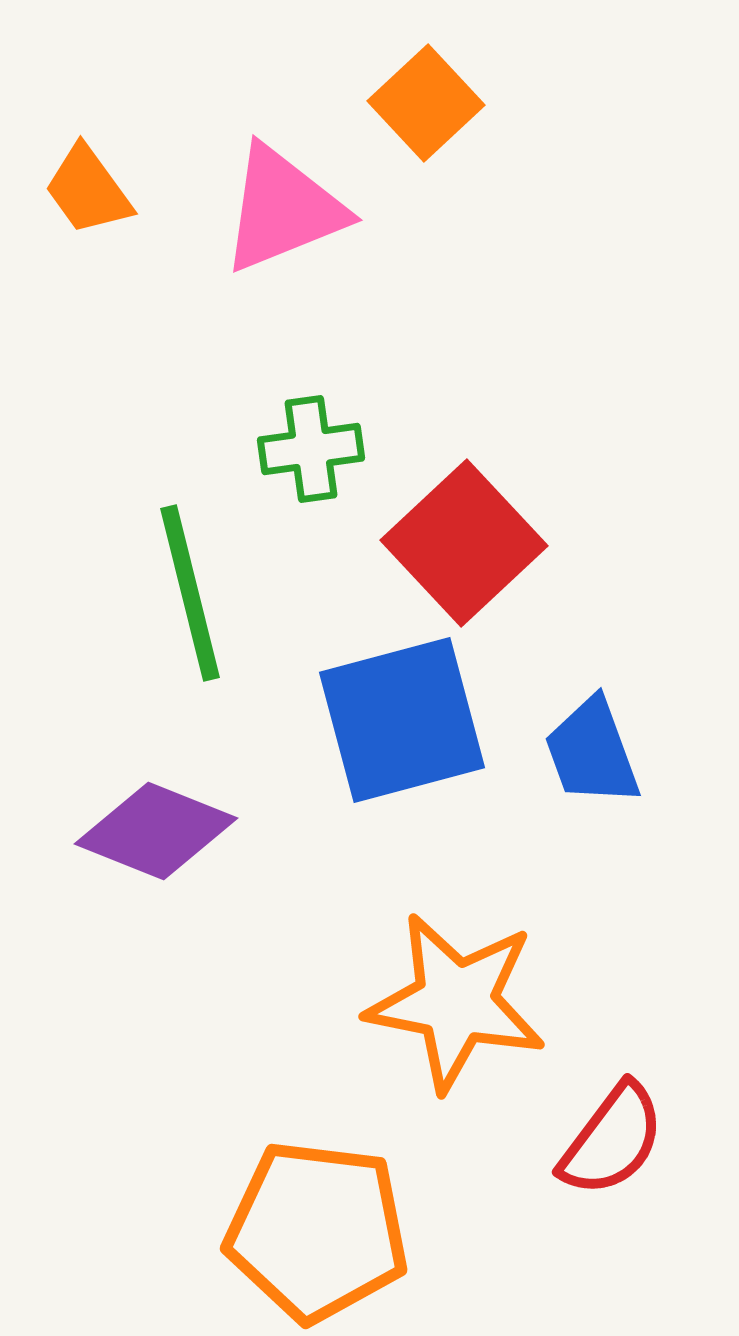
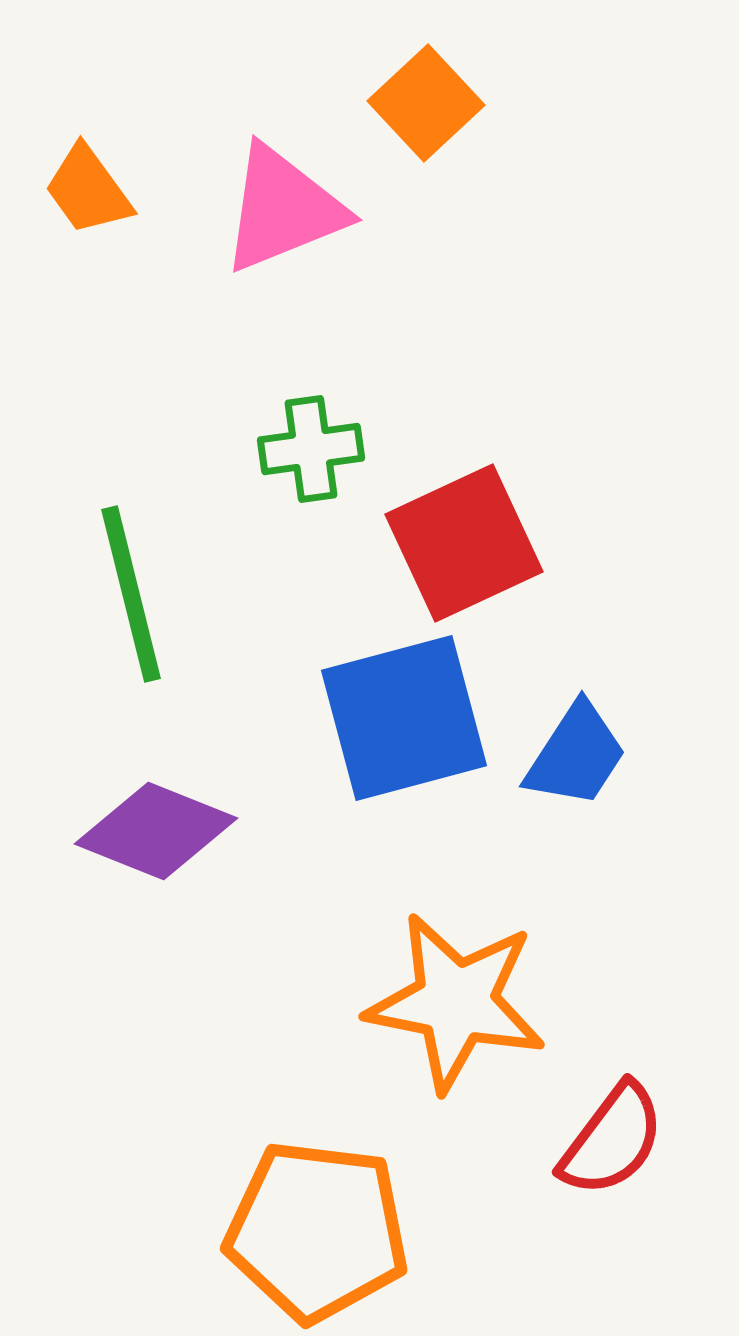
red square: rotated 18 degrees clockwise
green line: moved 59 px left, 1 px down
blue square: moved 2 px right, 2 px up
blue trapezoid: moved 16 px left, 3 px down; rotated 127 degrees counterclockwise
